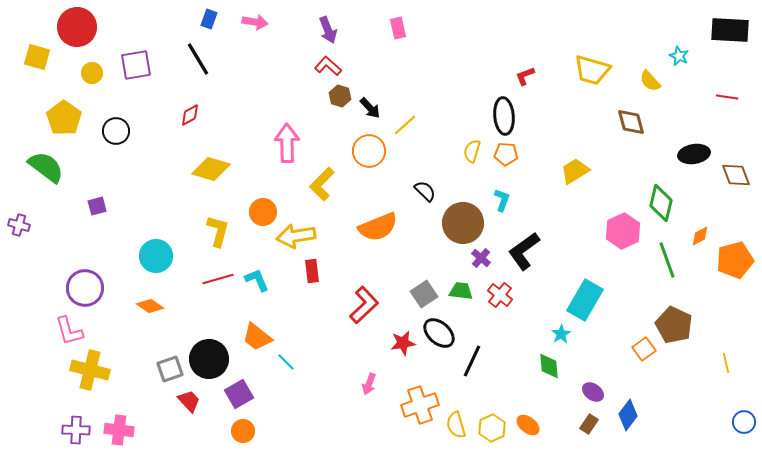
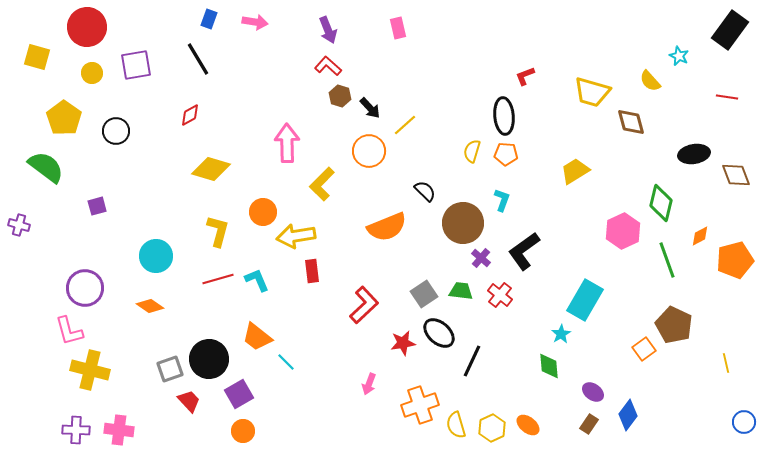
red circle at (77, 27): moved 10 px right
black rectangle at (730, 30): rotated 57 degrees counterclockwise
yellow trapezoid at (592, 70): moved 22 px down
orange semicircle at (378, 227): moved 9 px right
